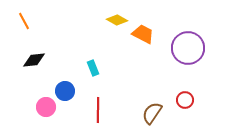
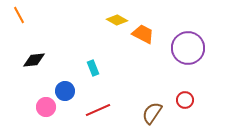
orange line: moved 5 px left, 6 px up
red line: rotated 65 degrees clockwise
